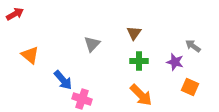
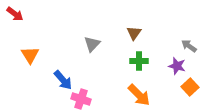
red arrow: rotated 66 degrees clockwise
gray arrow: moved 4 px left
orange triangle: rotated 18 degrees clockwise
purple star: moved 2 px right, 4 px down
orange square: rotated 24 degrees clockwise
orange arrow: moved 2 px left
pink cross: moved 1 px left
